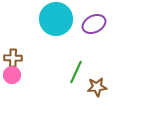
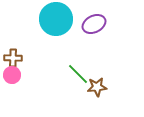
green line: moved 2 px right, 2 px down; rotated 70 degrees counterclockwise
